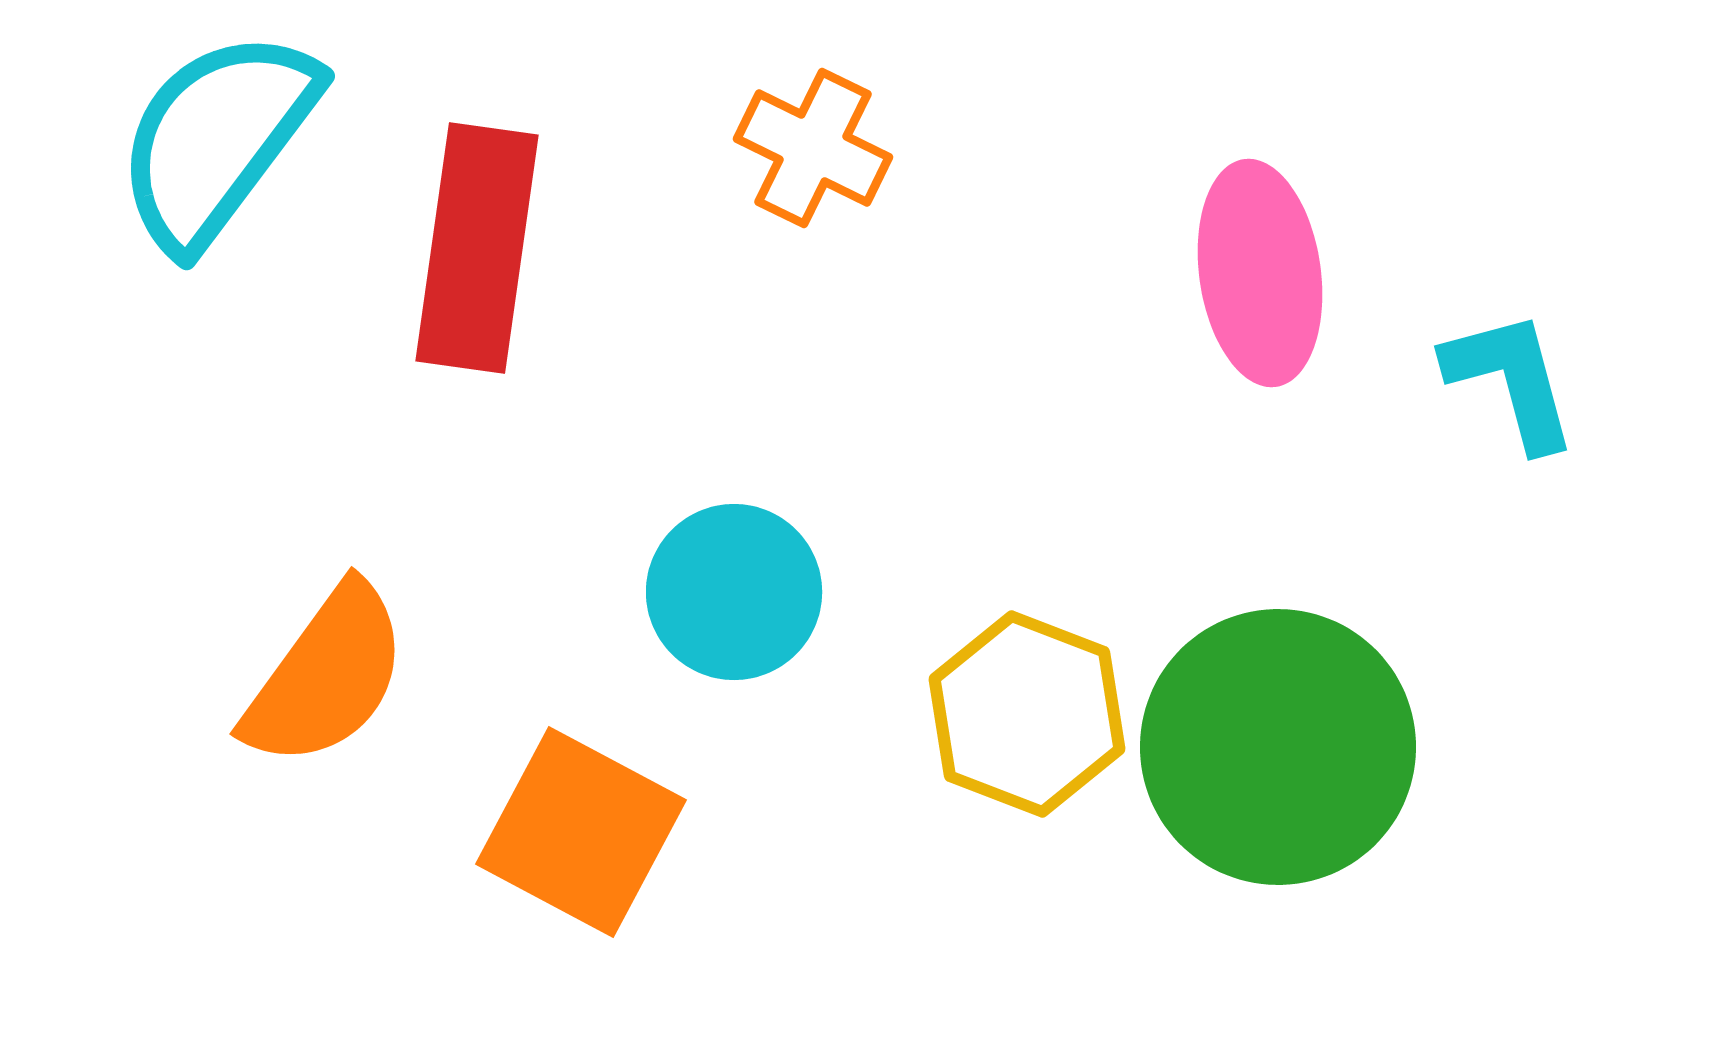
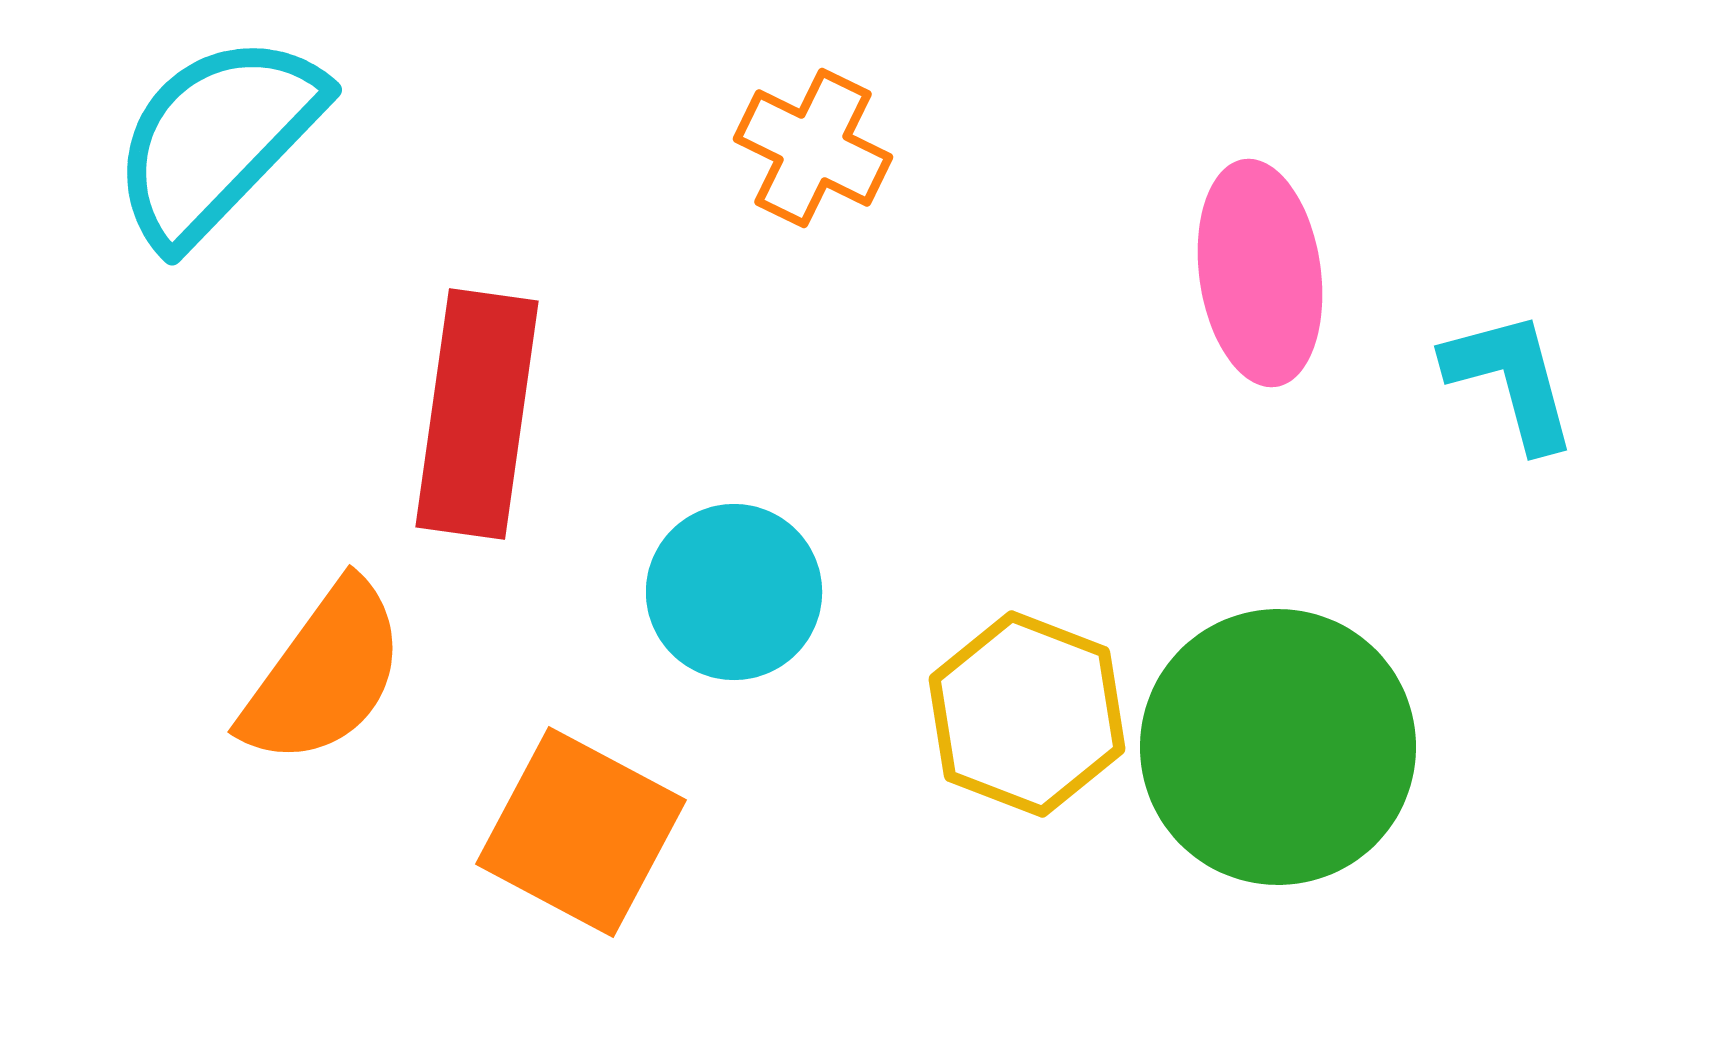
cyan semicircle: rotated 7 degrees clockwise
red rectangle: moved 166 px down
orange semicircle: moved 2 px left, 2 px up
